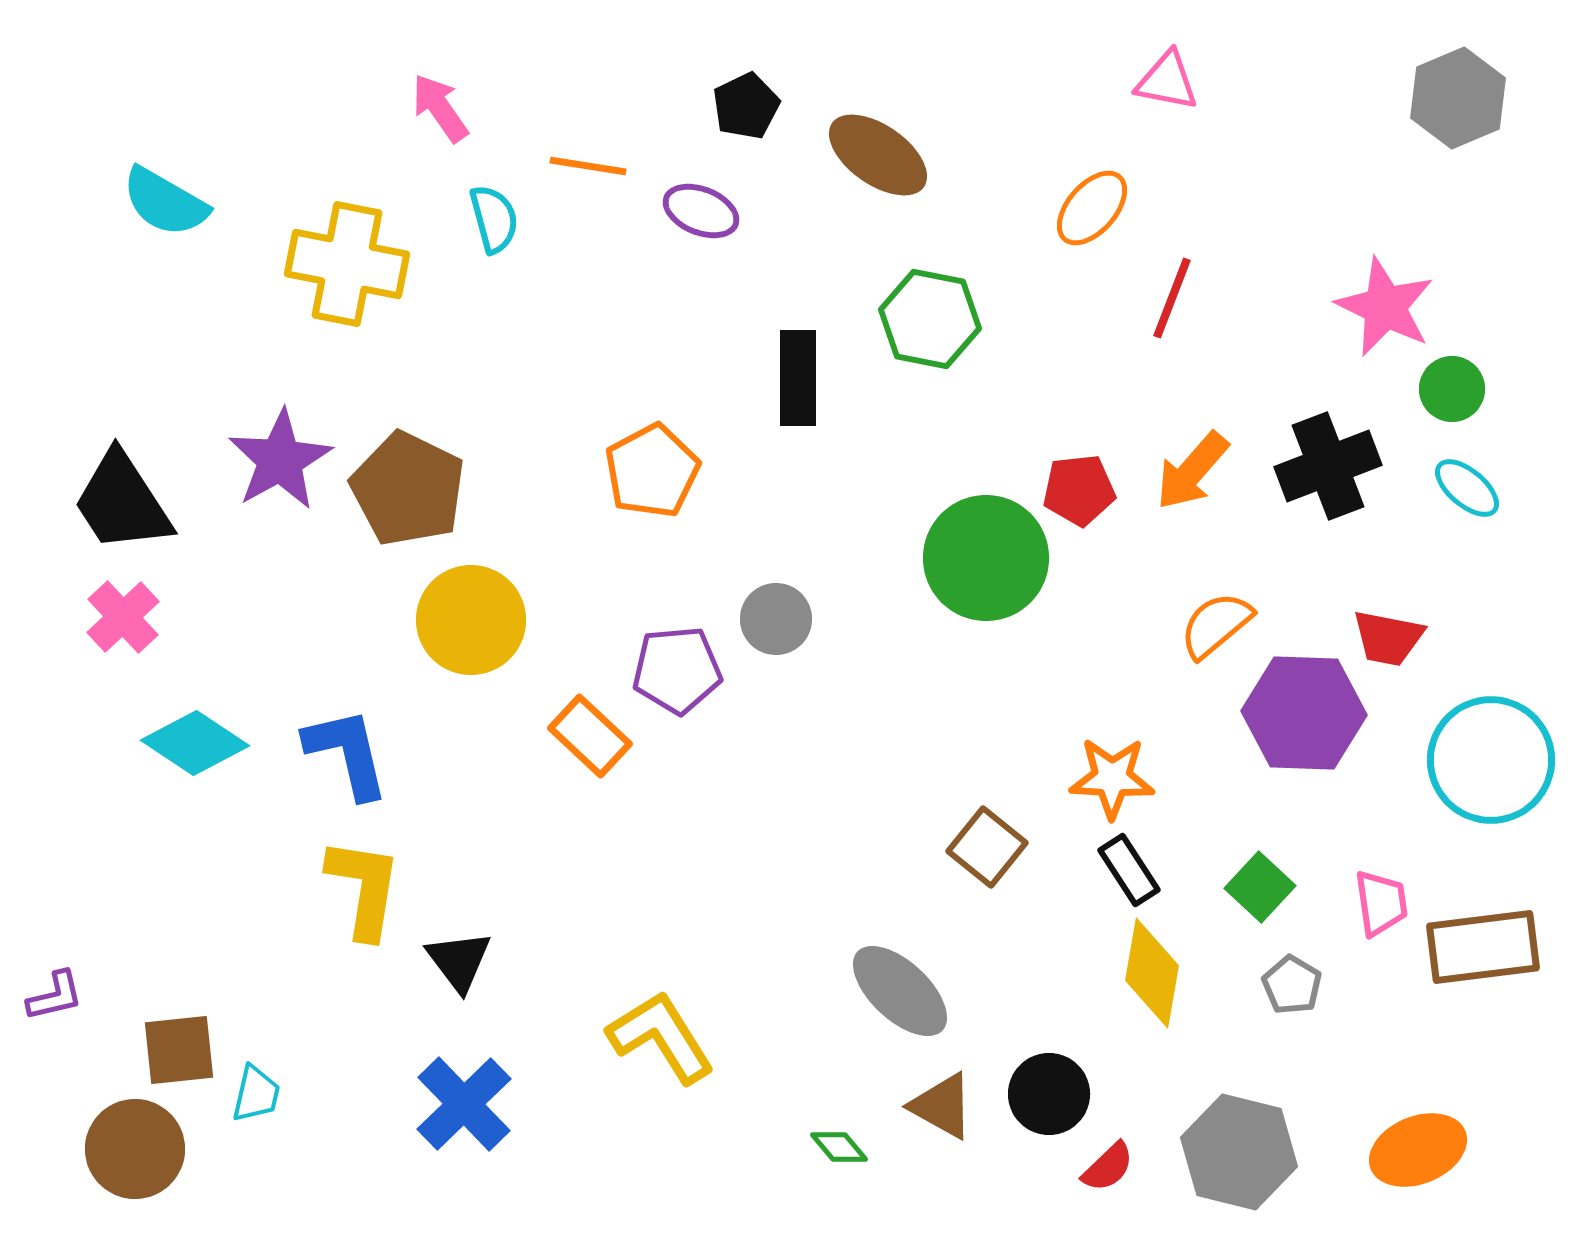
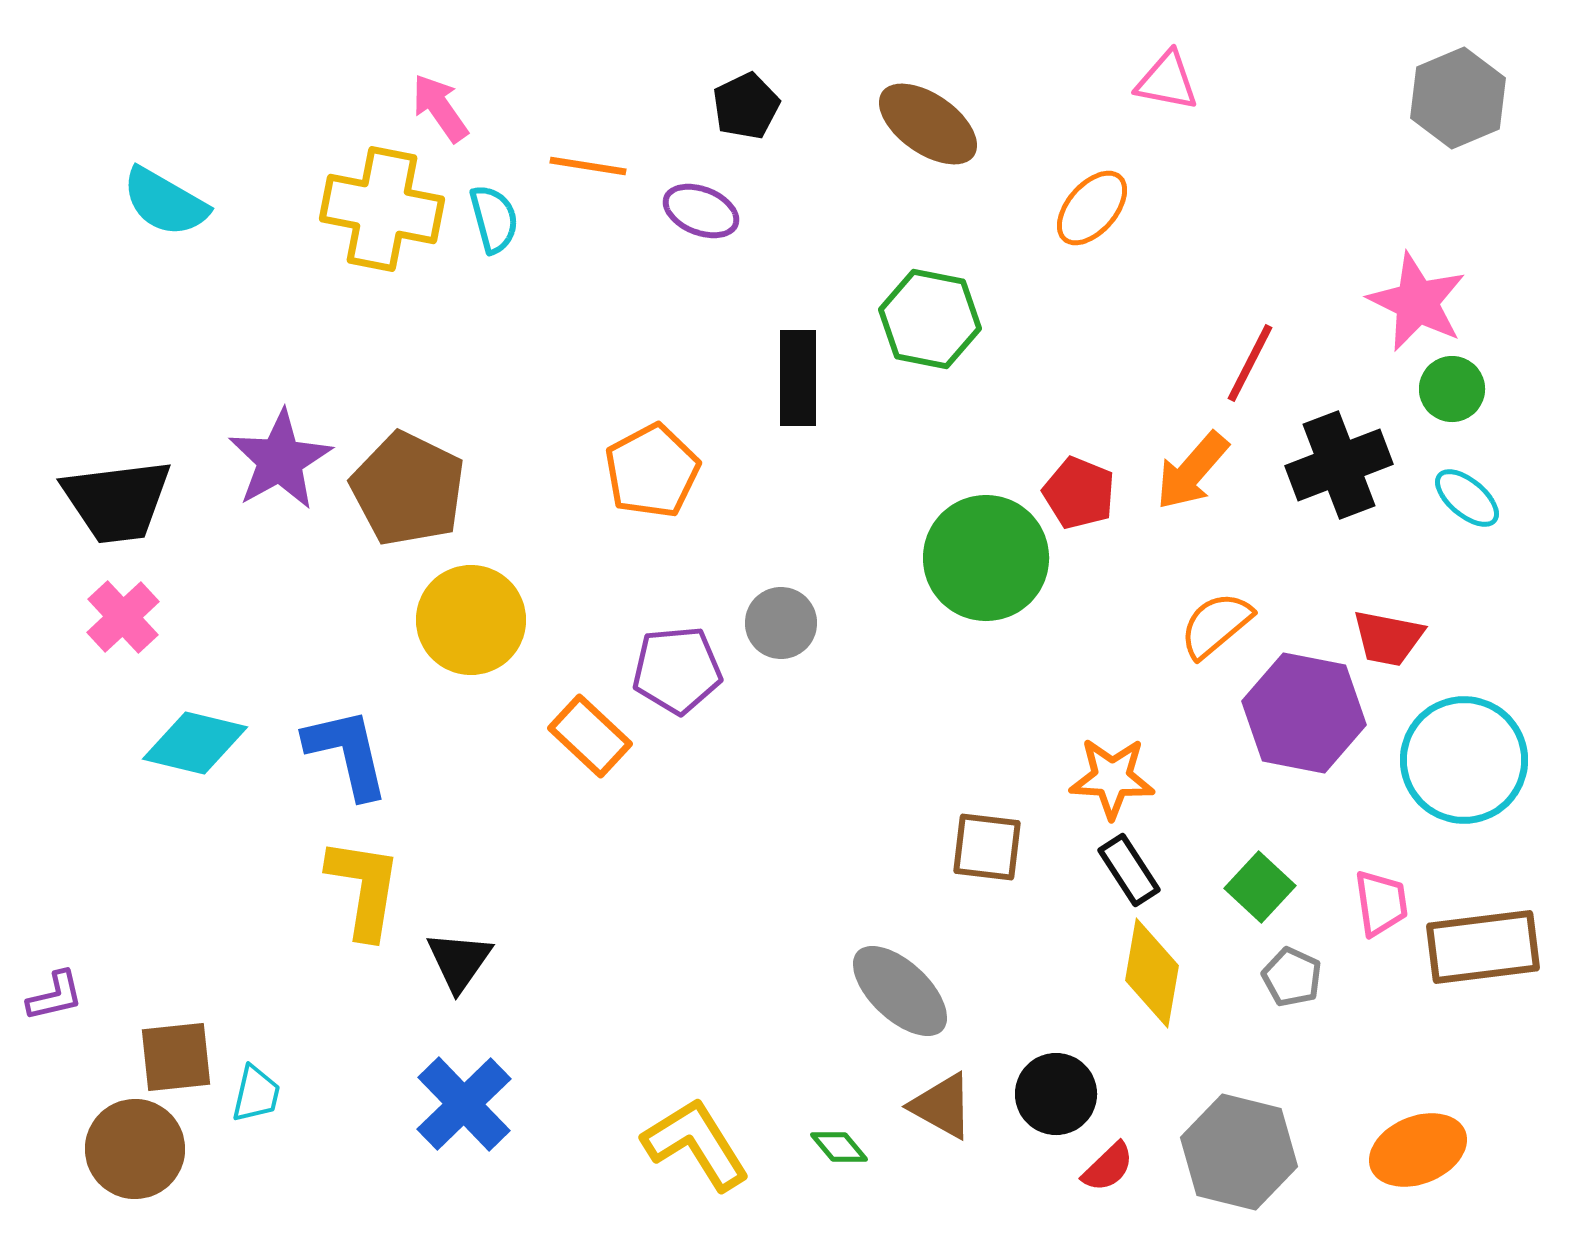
brown ellipse at (878, 155): moved 50 px right, 31 px up
yellow cross at (347, 264): moved 35 px right, 55 px up
red line at (1172, 298): moved 78 px right, 65 px down; rotated 6 degrees clockwise
pink star at (1385, 307): moved 32 px right, 5 px up
black cross at (1328, 466): moved 11 px right, 1 px up
cyan ellipse at (1467, 488): moved 10 px down
red pentagon at (1079, 490): moved 3 px down; rotated 28 degrees clockwise
black trapezoid at (122, 502): moved 5 px left, 1 px up; rotated 64 degrees counterclockwise
gray circle at (776, 619): moved 5 px right, 4 px down
purple hexagon at (1304, 713): rotated 9 degrees clockwise
cyan diamond at (195, 743): rotated 20 degrees counterclockwise
cyan circle at (1491, 760): moved 27 px left
brown square at (987, 847): rotated 32 degrees counterclockwise
black triangle at (459, 961): rotated 12 degrees clockwise
gray pentagon at (1292, 985): moved 8 px up; rotated 6 degrees counterclockwise
yellow L-shape at (661, 1037): moved 35 px right, 107 px down
brown square at (179, 1050): moved 3 px left, 7 px down
black circle at (1049, 1094): moved 7 px right
